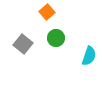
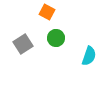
orange square: rotated 21 degrees counterclockwise
gray square: rotated 18 degrees clockwise
